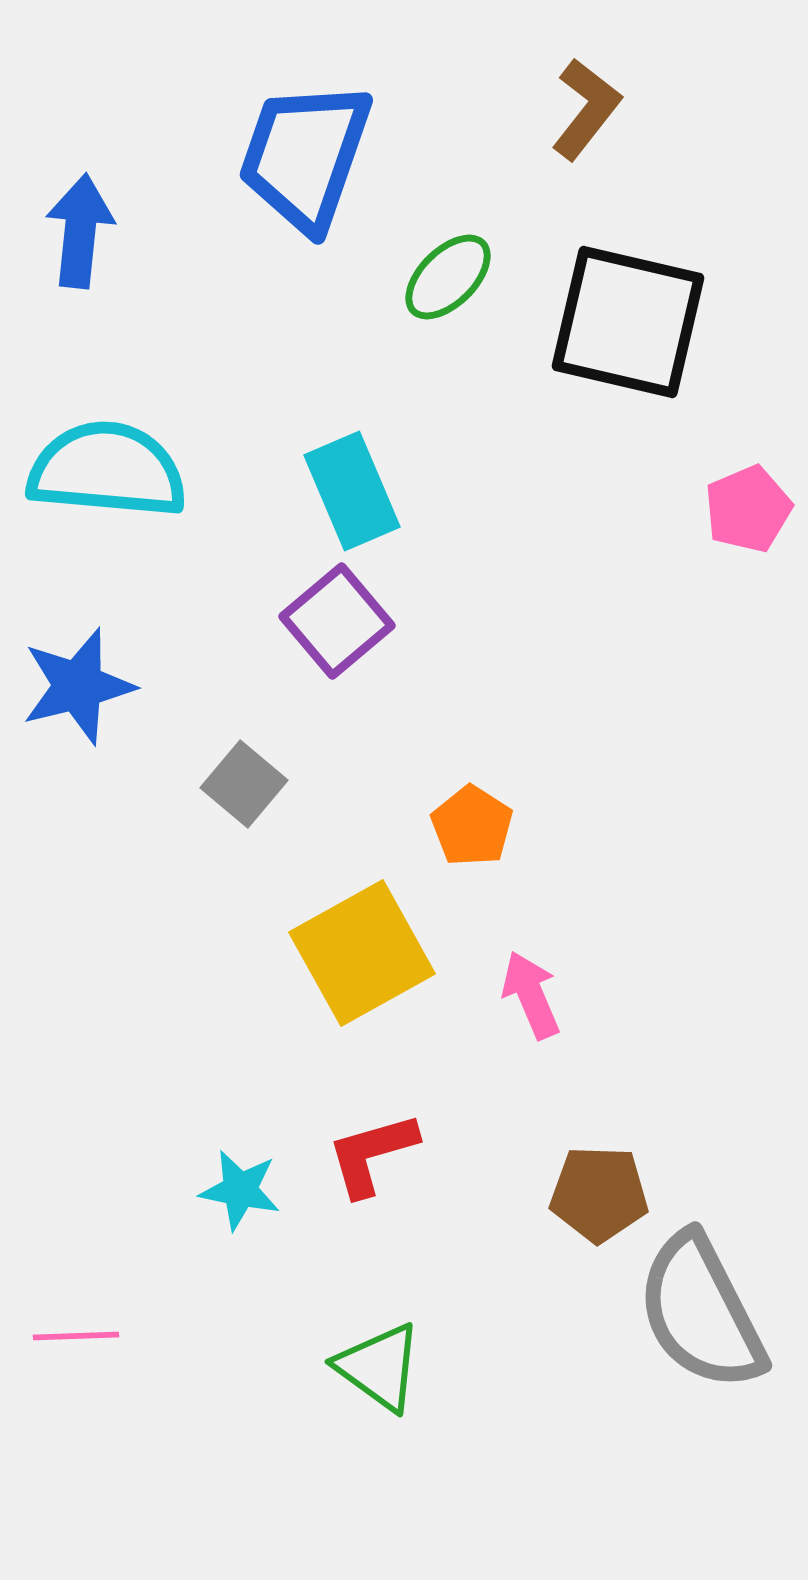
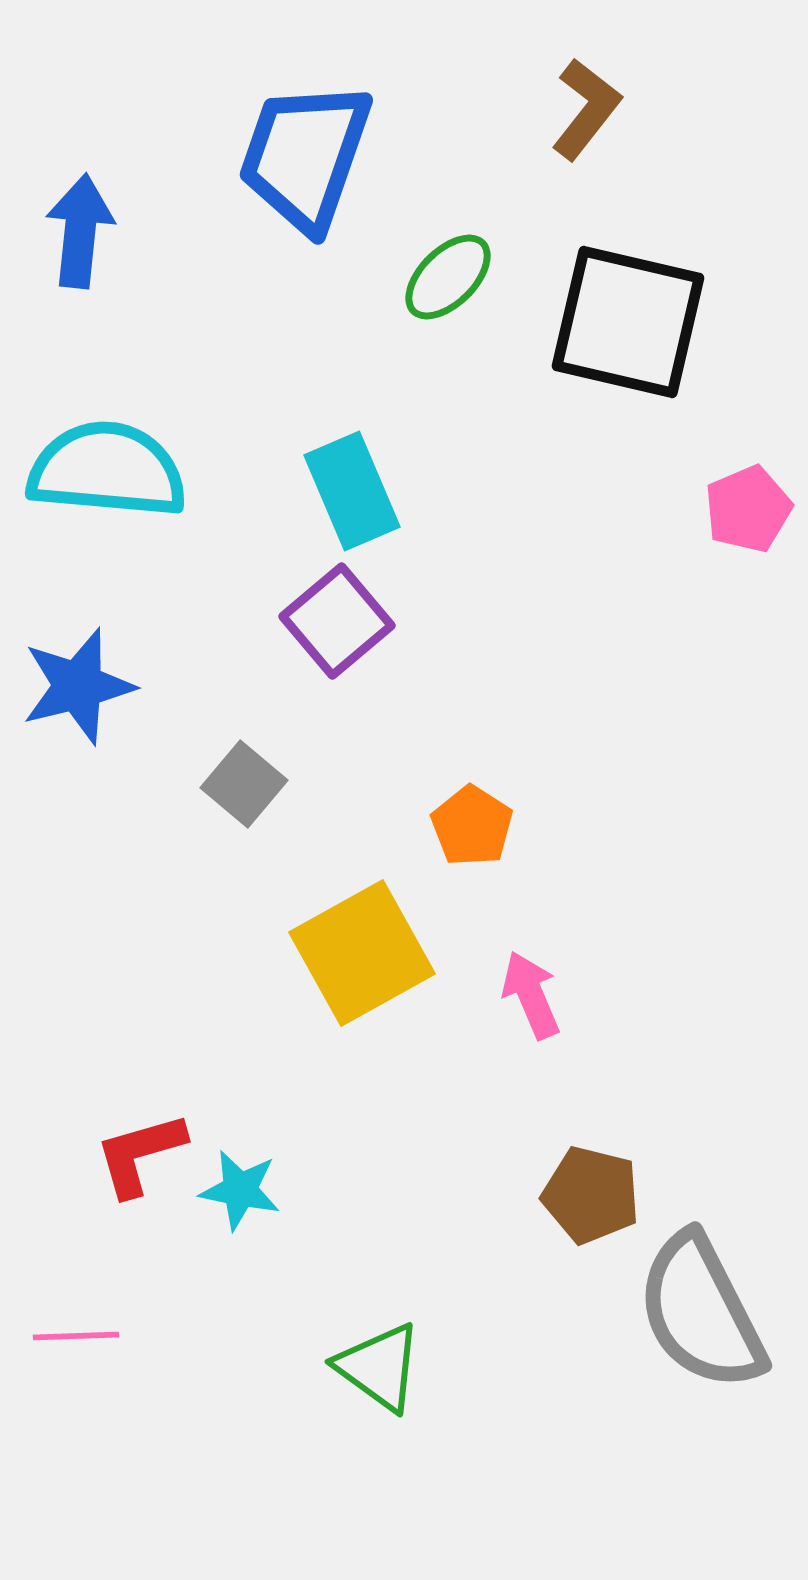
red L-shape: moved 232 px left
brown pentagon: moved 8 px left, 1 px down; rotated 12 degrees clockwise
